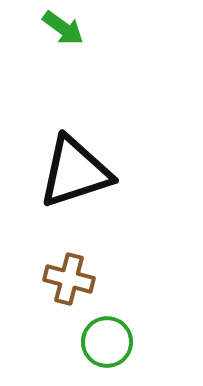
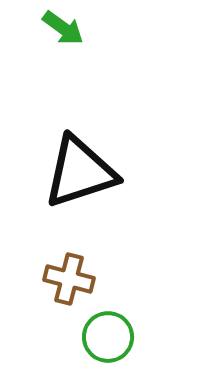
black triangle: moved 5 px right
green circle: moved 1 px right, 5 px up
